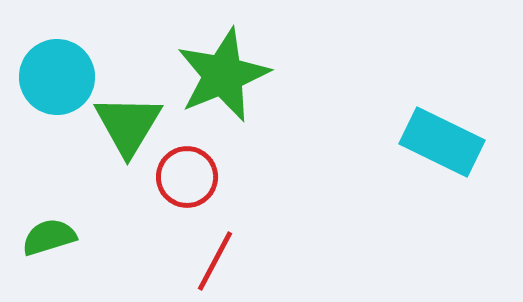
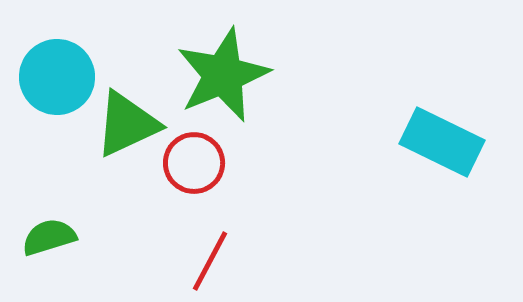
green triangle: moved 1 px left, 1 px up; rotated 34 degrees clockwise
red circle: moved 7 px right, 14 px up
red line: moved 5 px left
